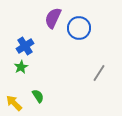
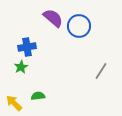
purple semicircle: rotated 105 degrees clockwise
blue circle: moved 2 px up
blue cross: moved 2 px right, 1 px down; rotated 24 degrees clockwise
gray line: moved 2 px right, 2 px up
green semicircle: rotated 64 degrees counterclockwise
